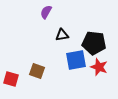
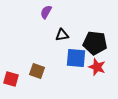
black pentagon: moved 1 px right
blue square: moved 2 px up; rotated 15 degrees clockwise
red star: moved 2 px left
